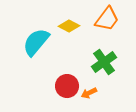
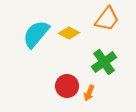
yellow diamond: moved 7 px down
cyan semicircle: moved 8 px up
orange arrow: rotated 42 degrees counterclockwise
